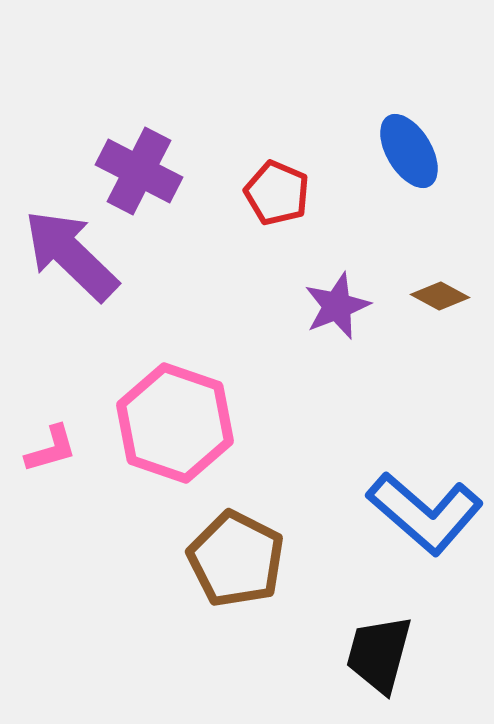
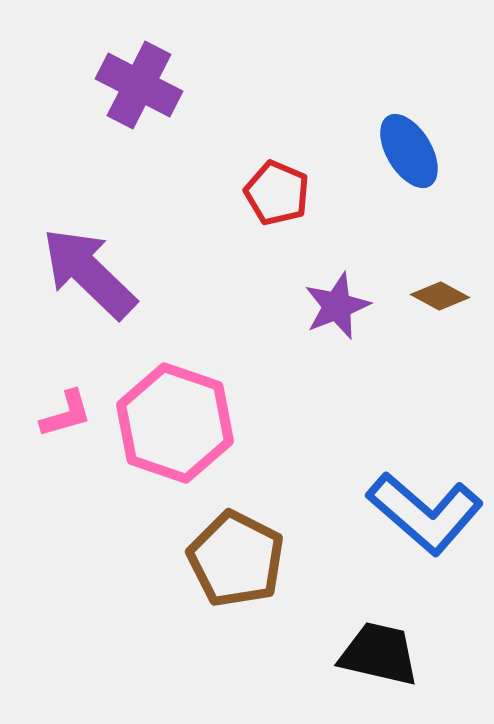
purple cross: moved 86 px up
purple arrow: moved 18 px right, 18 px down
pink L-shape: moved 15 px right, 35 px up
black trapezoid: rotated 88 degrees clockwise
